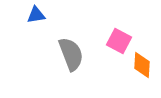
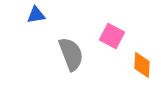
pink square: moved 7 px left, 5 px up
